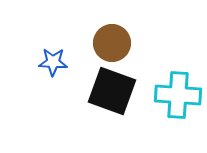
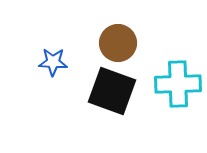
brown circle: moved 6 px right
cyan cross: moved 11 px up; rotated 6 degrees counterclockwise
